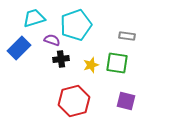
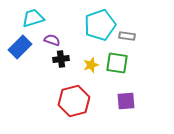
cyan trapezoid: moved 1 px left
cyan pentagon: moved 24 px right
blue rectangle: moved 1 px right, 1 px up
purple square: rotated 18 degrees counterclockwise
